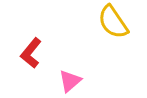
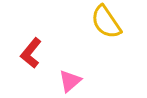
yellow semicircle: moved 7 px left
